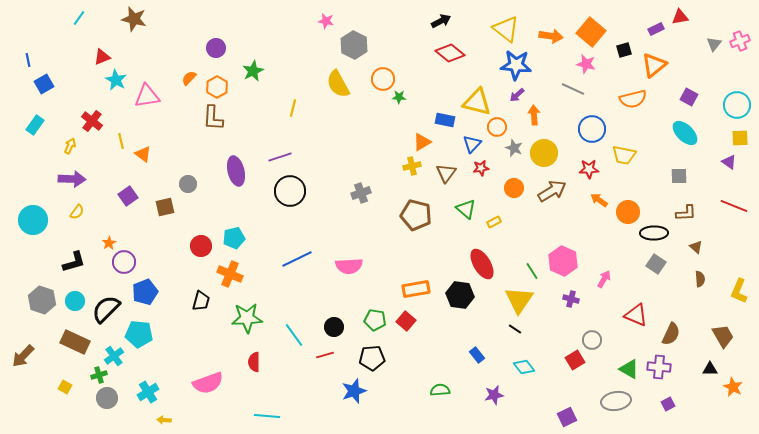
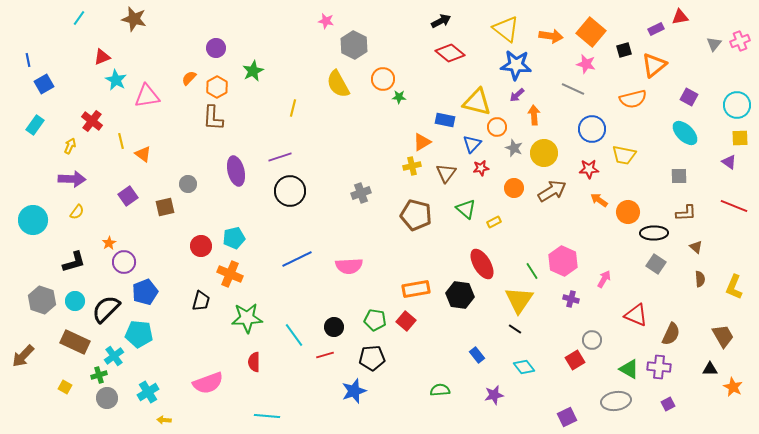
yellow L-shape at (739, 291): moved 5 px left, 4 px up
